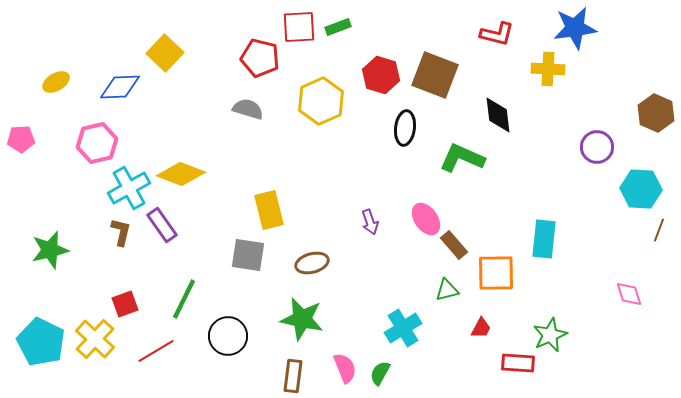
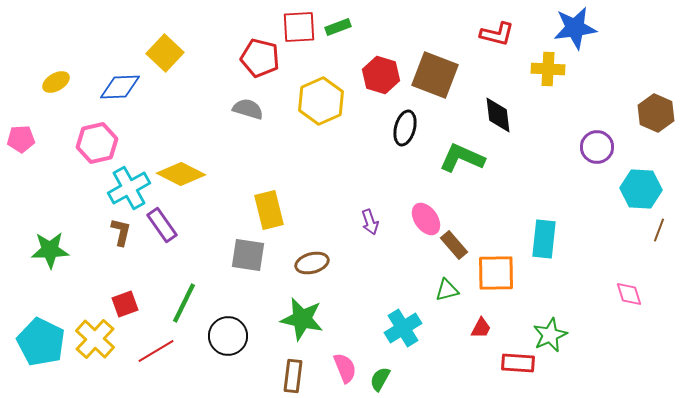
black ellipse at (405, 128): rotated 8 degrees clockwise
yellow diamond at (181, 174): rotated 6 degrees clockwise
green star at (50, 250): rotated 12 degrees clockwise
green line at (184, 299): moved 4 px down
green semicircle at (380, 373): moved 6 px down
